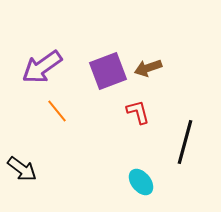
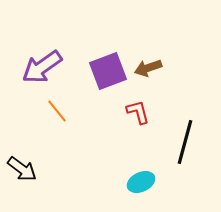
cyan ellipse: rotated 76 degrees counterclockwise
